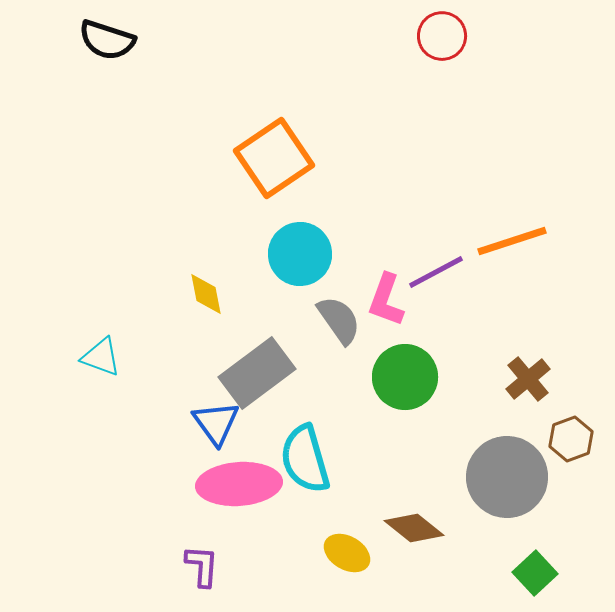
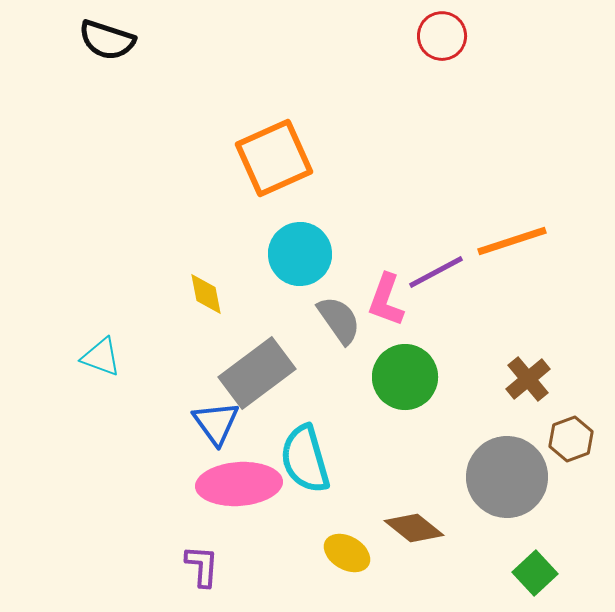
orange square: rotated 10 degrees clockwise
